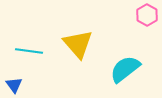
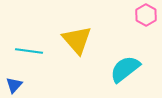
pink hexagon: moved 1 px left
yellow triangle: moved 1 px left, 4 px up
blue triangle: rotated 18 degrees clockwise
